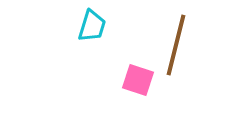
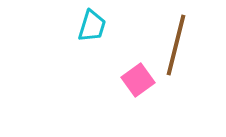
pink square: rotated 36 degrees clockwise
